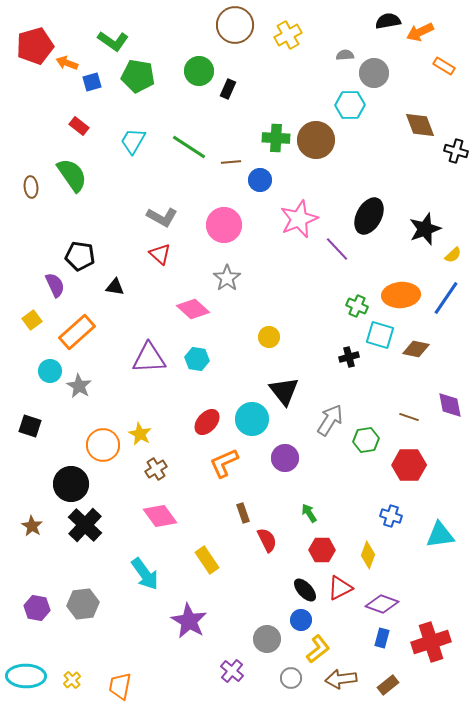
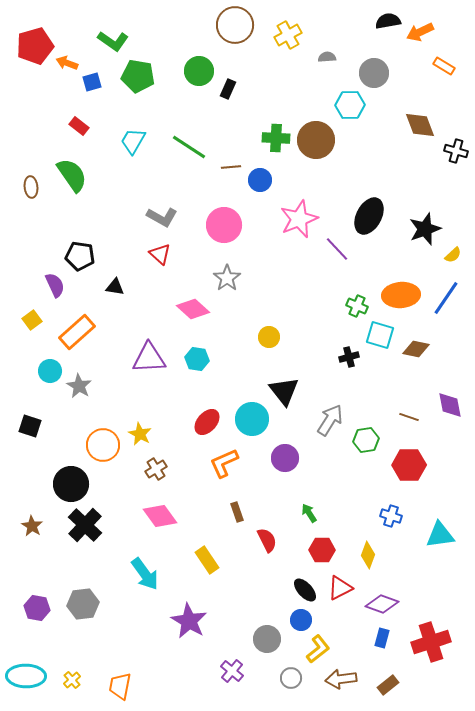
gray semicircle at (345, 55): moved 18 px left, 2 px down
brown line at (231, 162): moved 5 px down
brown rectangle at (243, 513): moved 6 px left, 1 px up
